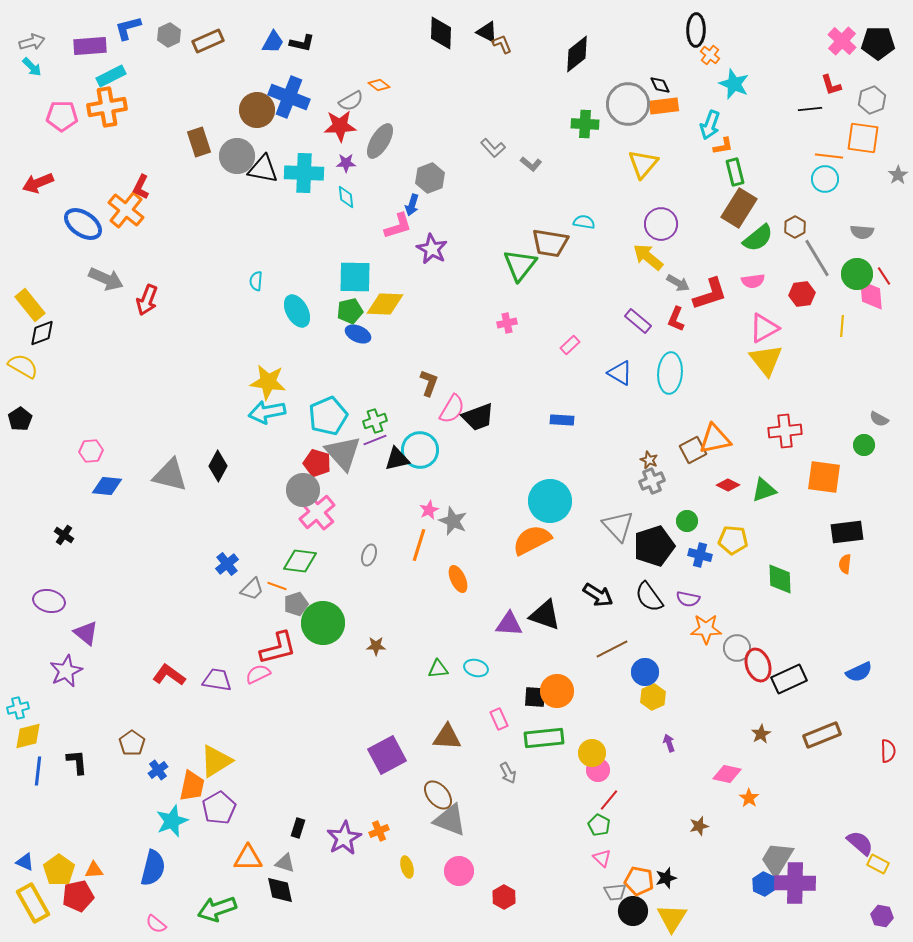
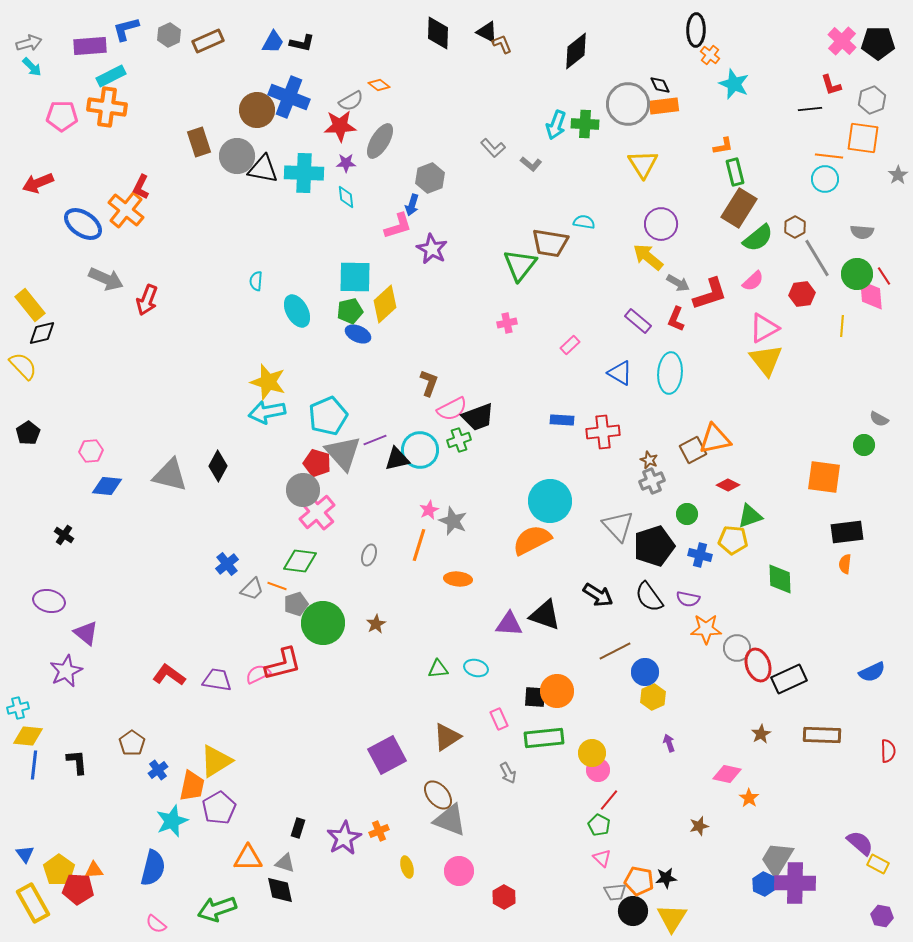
blue L-shape at (128, 28): moved 2 px left, 1 px down
black diamond at (441, 33): moved 3 px left
gray arrow at (32, 42): moved 3 px left, 1 px down
black diamond at (577, 54): moved 1 px left, 3 px up
orange cross at (107, 107): rotated 18 degrees clockwise
cyan arrow at (710, 125): moved 154 px left
yellow triangle at (643, 164): rotated 12 degrees counterclockwise
pink semicircle at (753, 281): rotated 35 degrees counterclockwise
yellow diamond at (385, 304): rotated 45 degrees counterclockwise
black diamond at (42, 333): rotated 8 degrees clockwise
yellow semicircle at (23, 366): rotated 16 degrees clockwise
yellow star at (268, 382): rotated 9 degrees clockwise
pink semicircle at (452, 409): rotated 32 degrees clockwise
black pentagon at (20, 419): moved 8 px right, 14 px down
green cross at (375, 421): moved 84 px right, 19 px down
red cross at (785, 431): moved 182 px left, 1 px down
green triangle at (764, 490): moved 14 px left, 26 px down
green circle at (687, 521): moved 7 px up
orange ellipse at (458, 579): rotated 60 degrees counterclockwise
brown star at (376, 646): moved 22 px up; rotated 30 degrees counterclockwise
red L-shape at (278, 648): moved 5 px right, 16 px down
brown line at (612, 649): moved 3 px right, 2 px down
blue semicircle at (859, 672): moved 13 px right
brown rectangle at (822, 735): rotated 24 degrees clockwise
yellow diamond at (28, 736): rotated 20 degrees clockwise
brown triangle at (447, 737): rotated 36 degrees counterclockwise
blue line at (38, 771): moved 4 px left, 6 px up
blue triangle at (25, 862): moved 8 px up; rotated 30 degrees clockwise
black star at (666, 878): rotated 10 degrees clockwise
red pentagon at (78, 896): moved 7 px up; rotated 16 degrees clockwise
